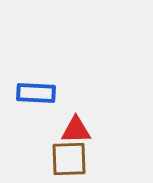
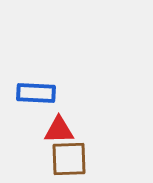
red triangle: moved 17 px left
